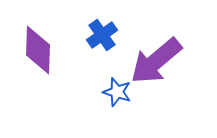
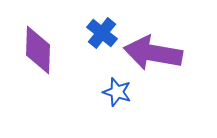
blue cross: moved 2 px up; rotated 16 degrees counterclockwise
purple arrow: moved 3 px left, 8 px up; rotated 50 degrees clockwise
